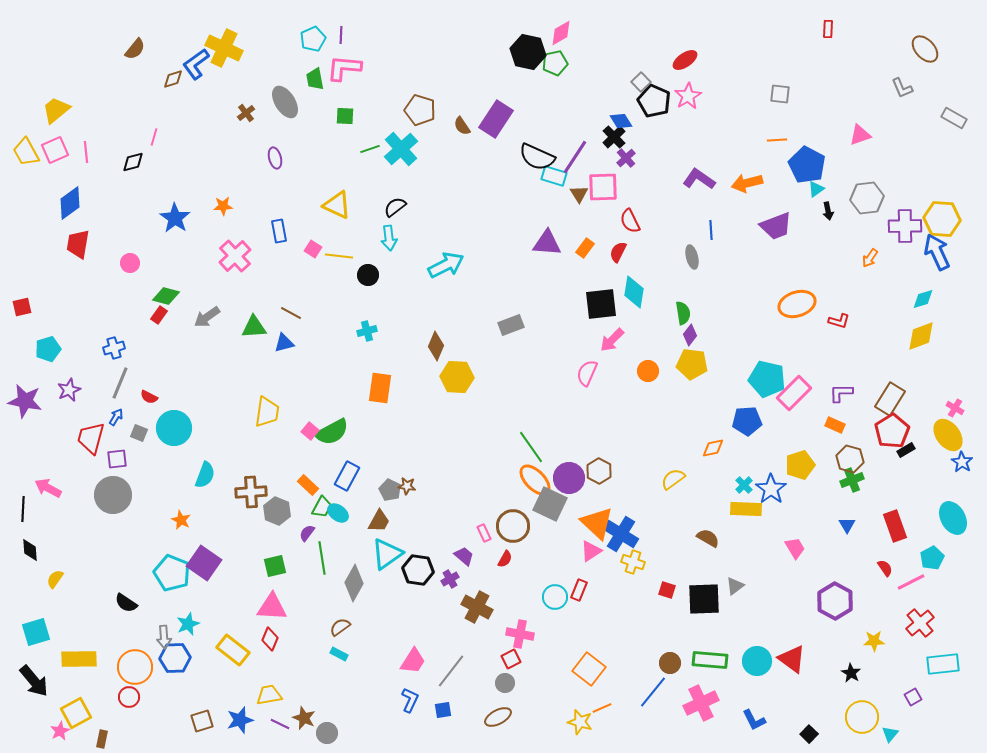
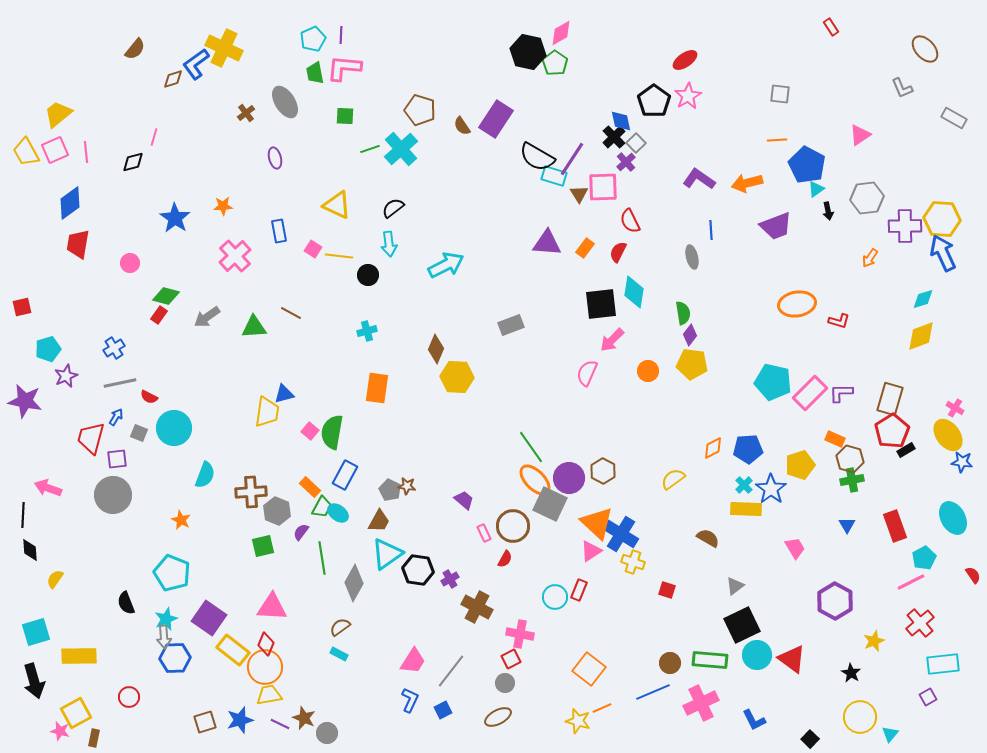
red rectangle at (828, 29): moved 3 px right, 2 px up; rotated 36 degrees counterclockwise
green pentagon at (555, 63): rotated 25 degrees counterclockwise
green trapezoid at (315, 79): moved 6 px up
gray square at (641, 82): moved 5 px left, 61 px down
black pentagon at (654, 101): rotated 12 degrees clockwise
yellow trapezoid at (56, 110): moved 2 px right, 4 px down
blue diamond at (621, 121): rotated 20 degrees clockwise
pink triangle at (860, 135): rotated 15 degrees counterclockwise
black semicircle at (537, 157): rotated 6 degrees clockwise
purple line at (575, 157): moved 3 px left, 2 px down
purple cross at (626, 158): moved 4 px down
black semicircle at (395, 207): moved 2 px left, 1 px down
cyan arrow at (389, 238): moved 6 px down
blue arrow at (937, 252): moved 6 px right, 1 px down
orange ellipse at (797, 304): rotated 9 degrees clockwise
blue triangle at (284, 343): moved 51 px down
brown diamond at (436, 346): moved 3 px down
blue cross at (114, 348): rotated 15 degrees counterclockwise
cyan pentagon at (767, 379): moved 6 px right, 3 px down
gray line at (120, 383): rotated 56 degrees clockwise
orange rectangle at (380, 388): moved 3 px left
purple star at (69, 390): moved 3 px left, 14 px up
pink rectangle at (794, 393): moved 16 px right
brown rectangle at (890, 399): rotated 16 degrees counterclockwise
blue pentagon at (747, 421): moved 1 px right, 28 px down
orange rectangle at (835, 425): moved 14 px down
green semicircle at (332, 432): rotated 128 degrees clockwise
orange diamond at (713, 448): rotated 15 degrees counterclockwise
blue star at (962, 462): rotated 25 degrees counterclockwise
brown hexagon at (599, 471): moved 4 px right
blue rectangle at (347, 476): moved 2 px left, 1 px up
green cross at (852, 480): rotated 10 degrees clockwise
orange rectangle at (308, 485): moved 2 px right, 2 px down
pink arrow at (48, 488): rotated 8 degrees counterclockwise
black line at (23, 509): moved 6 px down
purple semicircle at (307, 533): moved 6 px left, 1 px up
purple trapezoid at (464, 556): moved 56 px up
cyan pentagon at (932, 558): moved 8 px left
purple square at (204, 563): moved 5 px right, 55 px down
green square at (275, 566): moved 12 px left, 20 px up
red semicircle at (885, 568): moved 88 px right, 7 px down
black square at (704, 599): moved 38 px right, 26 px down; rotated 24 degrees counterclockwise
black semicircle at (126, 603): rotated 35 degrees clockwise
cyan star at (188, 624): moved 22 px left, 5 px up
red diamond at (270, 639): moved 4 px left, 5 px down
yellow star at (874, 641): rotated 20 degrees counterclockwise
yellow rectangle at (79, 659): moved 3 px up
cyan circle at (757, 661): moved 6 px up
orange circle at (135, 667): moved 130 px right
black arrow at (34, 681): rotated 24 degrees clockwise
blue line at (653, 692): rotated 28 degrees clockwise
purple square at (913, 697): moved 15 px right
blue square at (443, 710): rotated 18 degrees counterclockwise
yellow circle at (862, 717): moved 2 px left
brown square at (202, 721): moved 3 px right, 1 px down
yellow star at (580, 722): moved 2 px left, 1 px up
pink star at (60, 731): rotated 30 degrees counterclockwise
black square at (809, 734): moved 1 px right, 5 px down
brown rectangle at (102, 739): moved 8 px left, 1 px up
